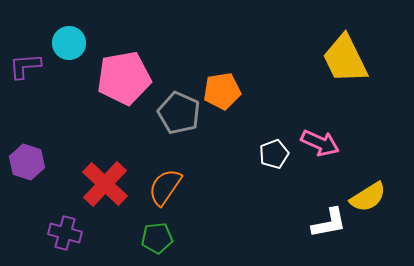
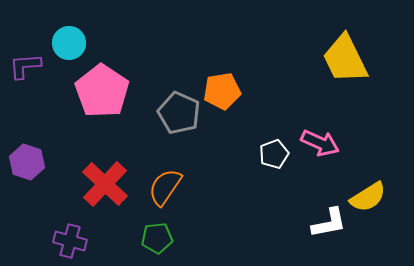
pink pentagon: moved 22 px left, 13 px down; rotated 28 degrees counterclockwise
purple cross: moved 5 px right, 8 px down
